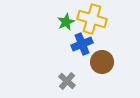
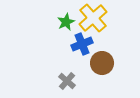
yellow cross: moved 1 px right, 1 px up; rotated 32 degrees clockwise
brown circle: moved 1 px down
